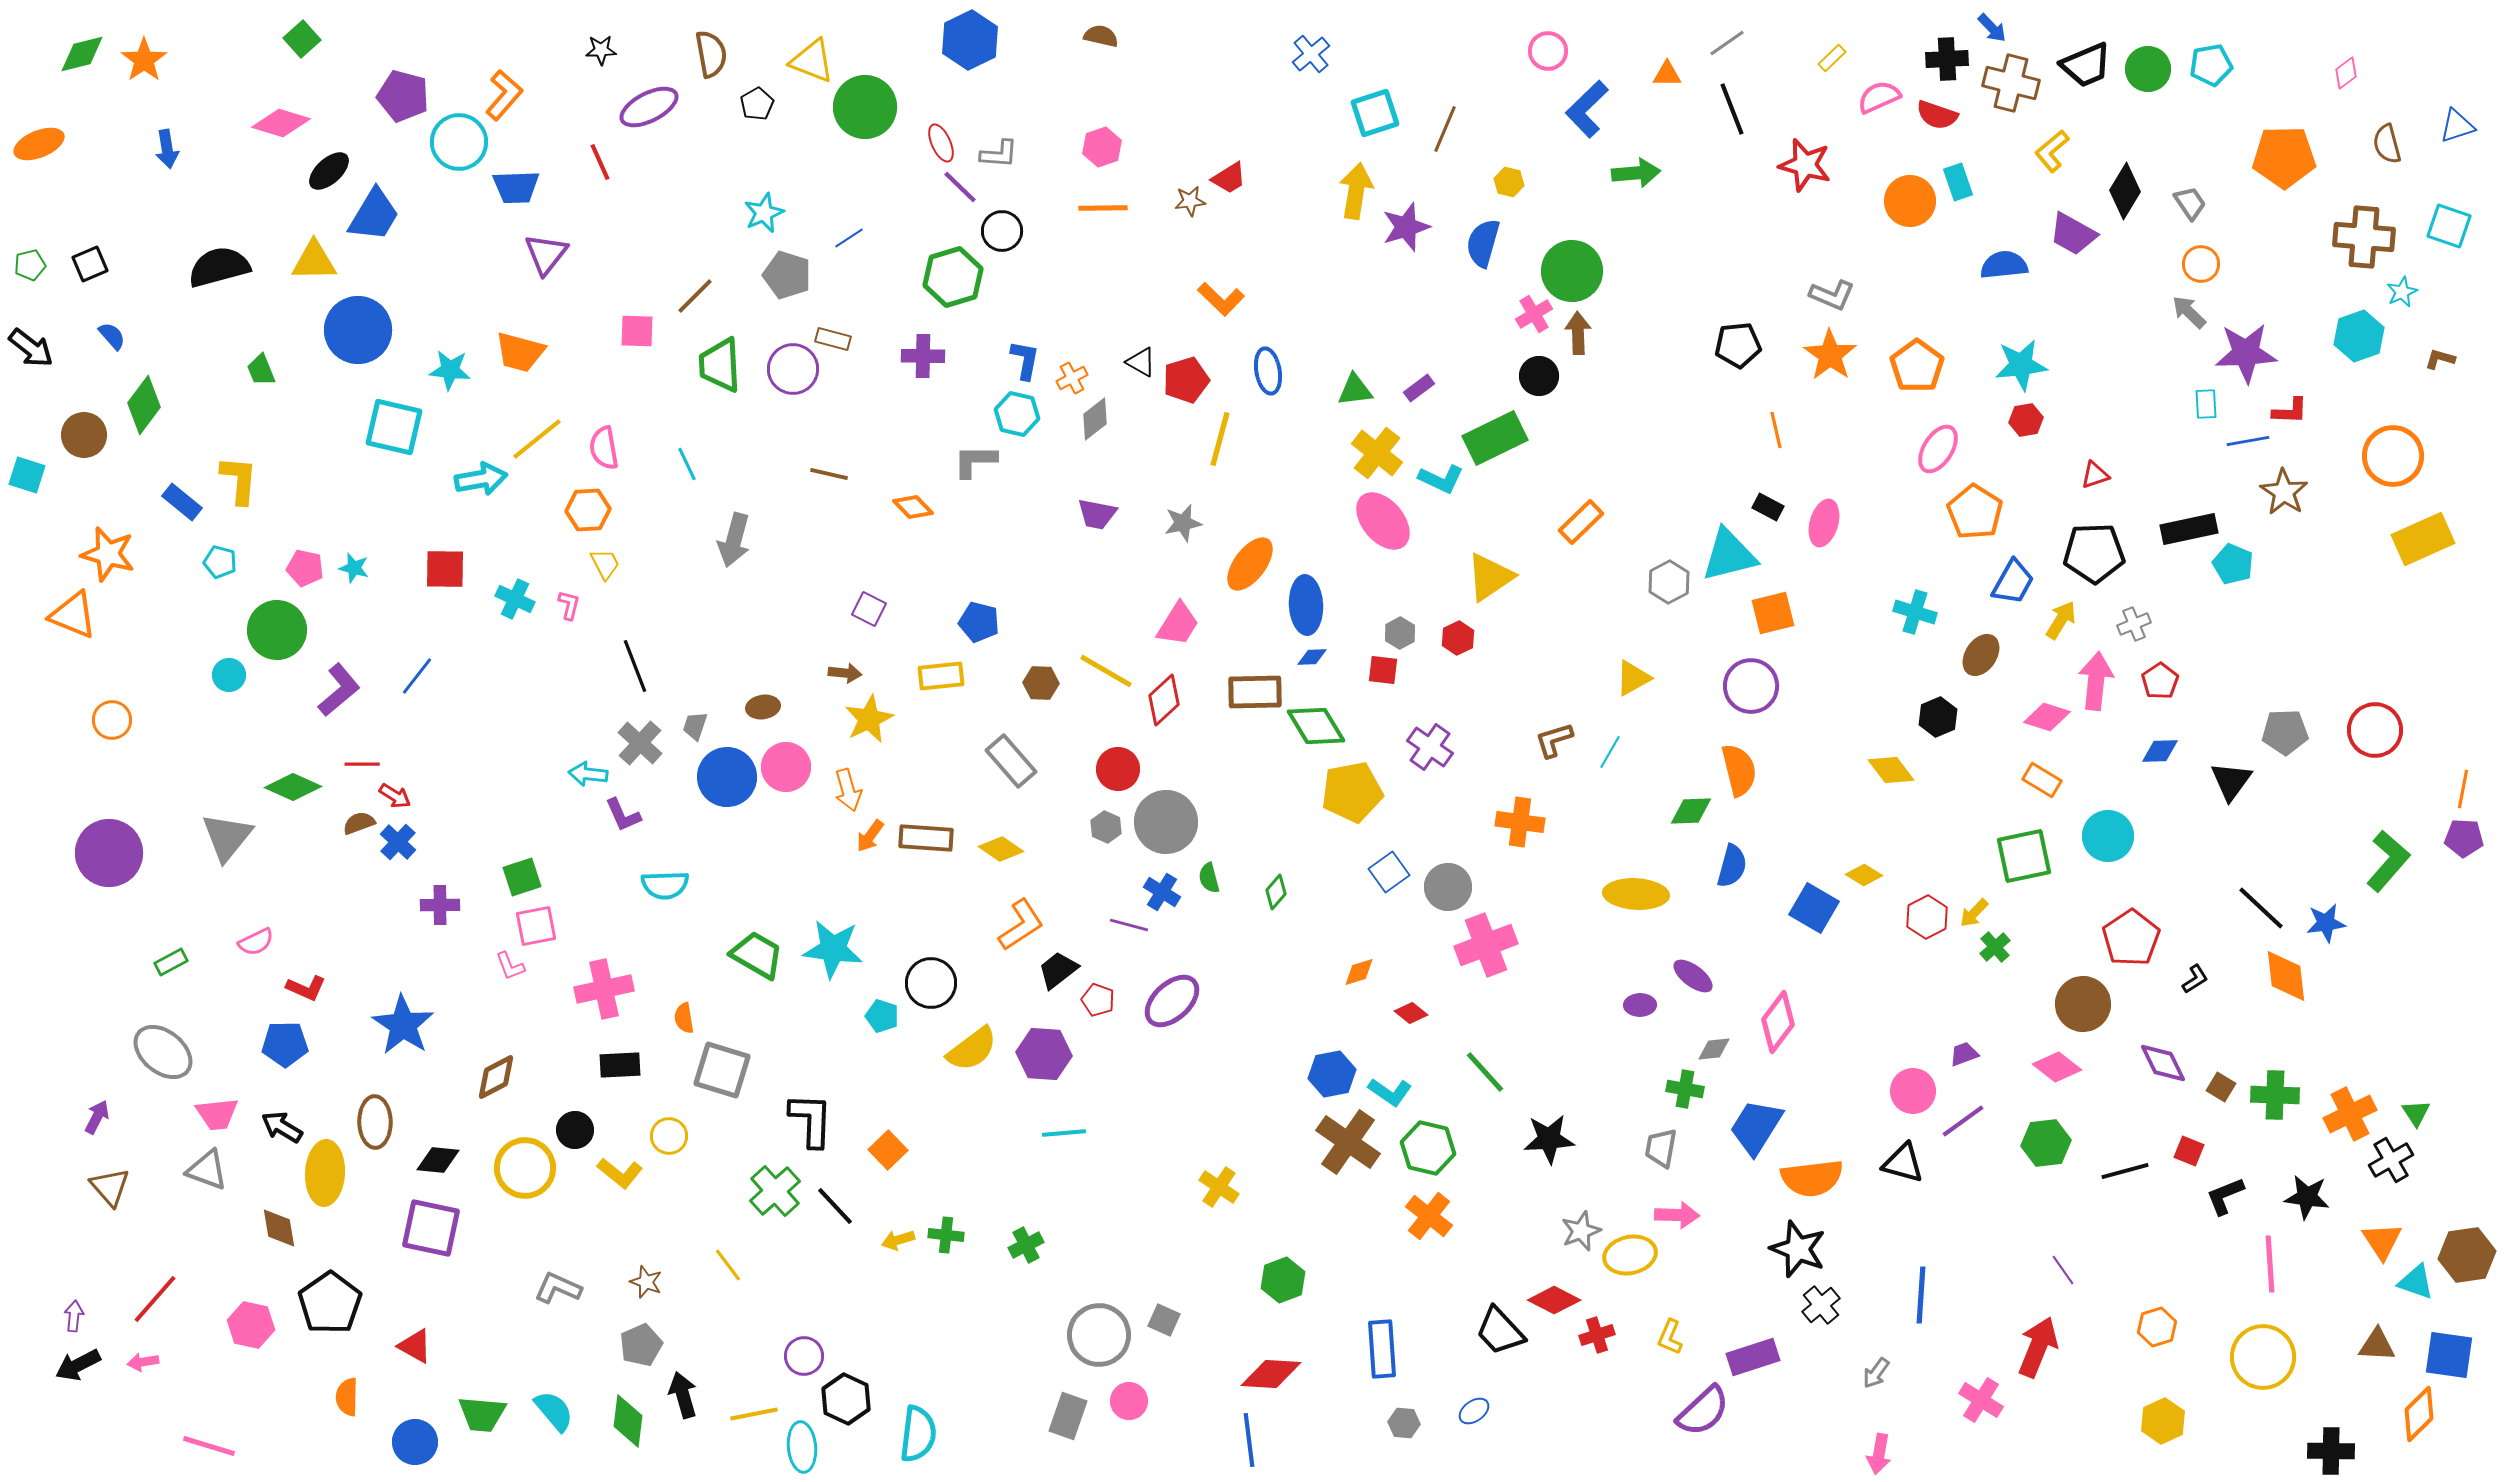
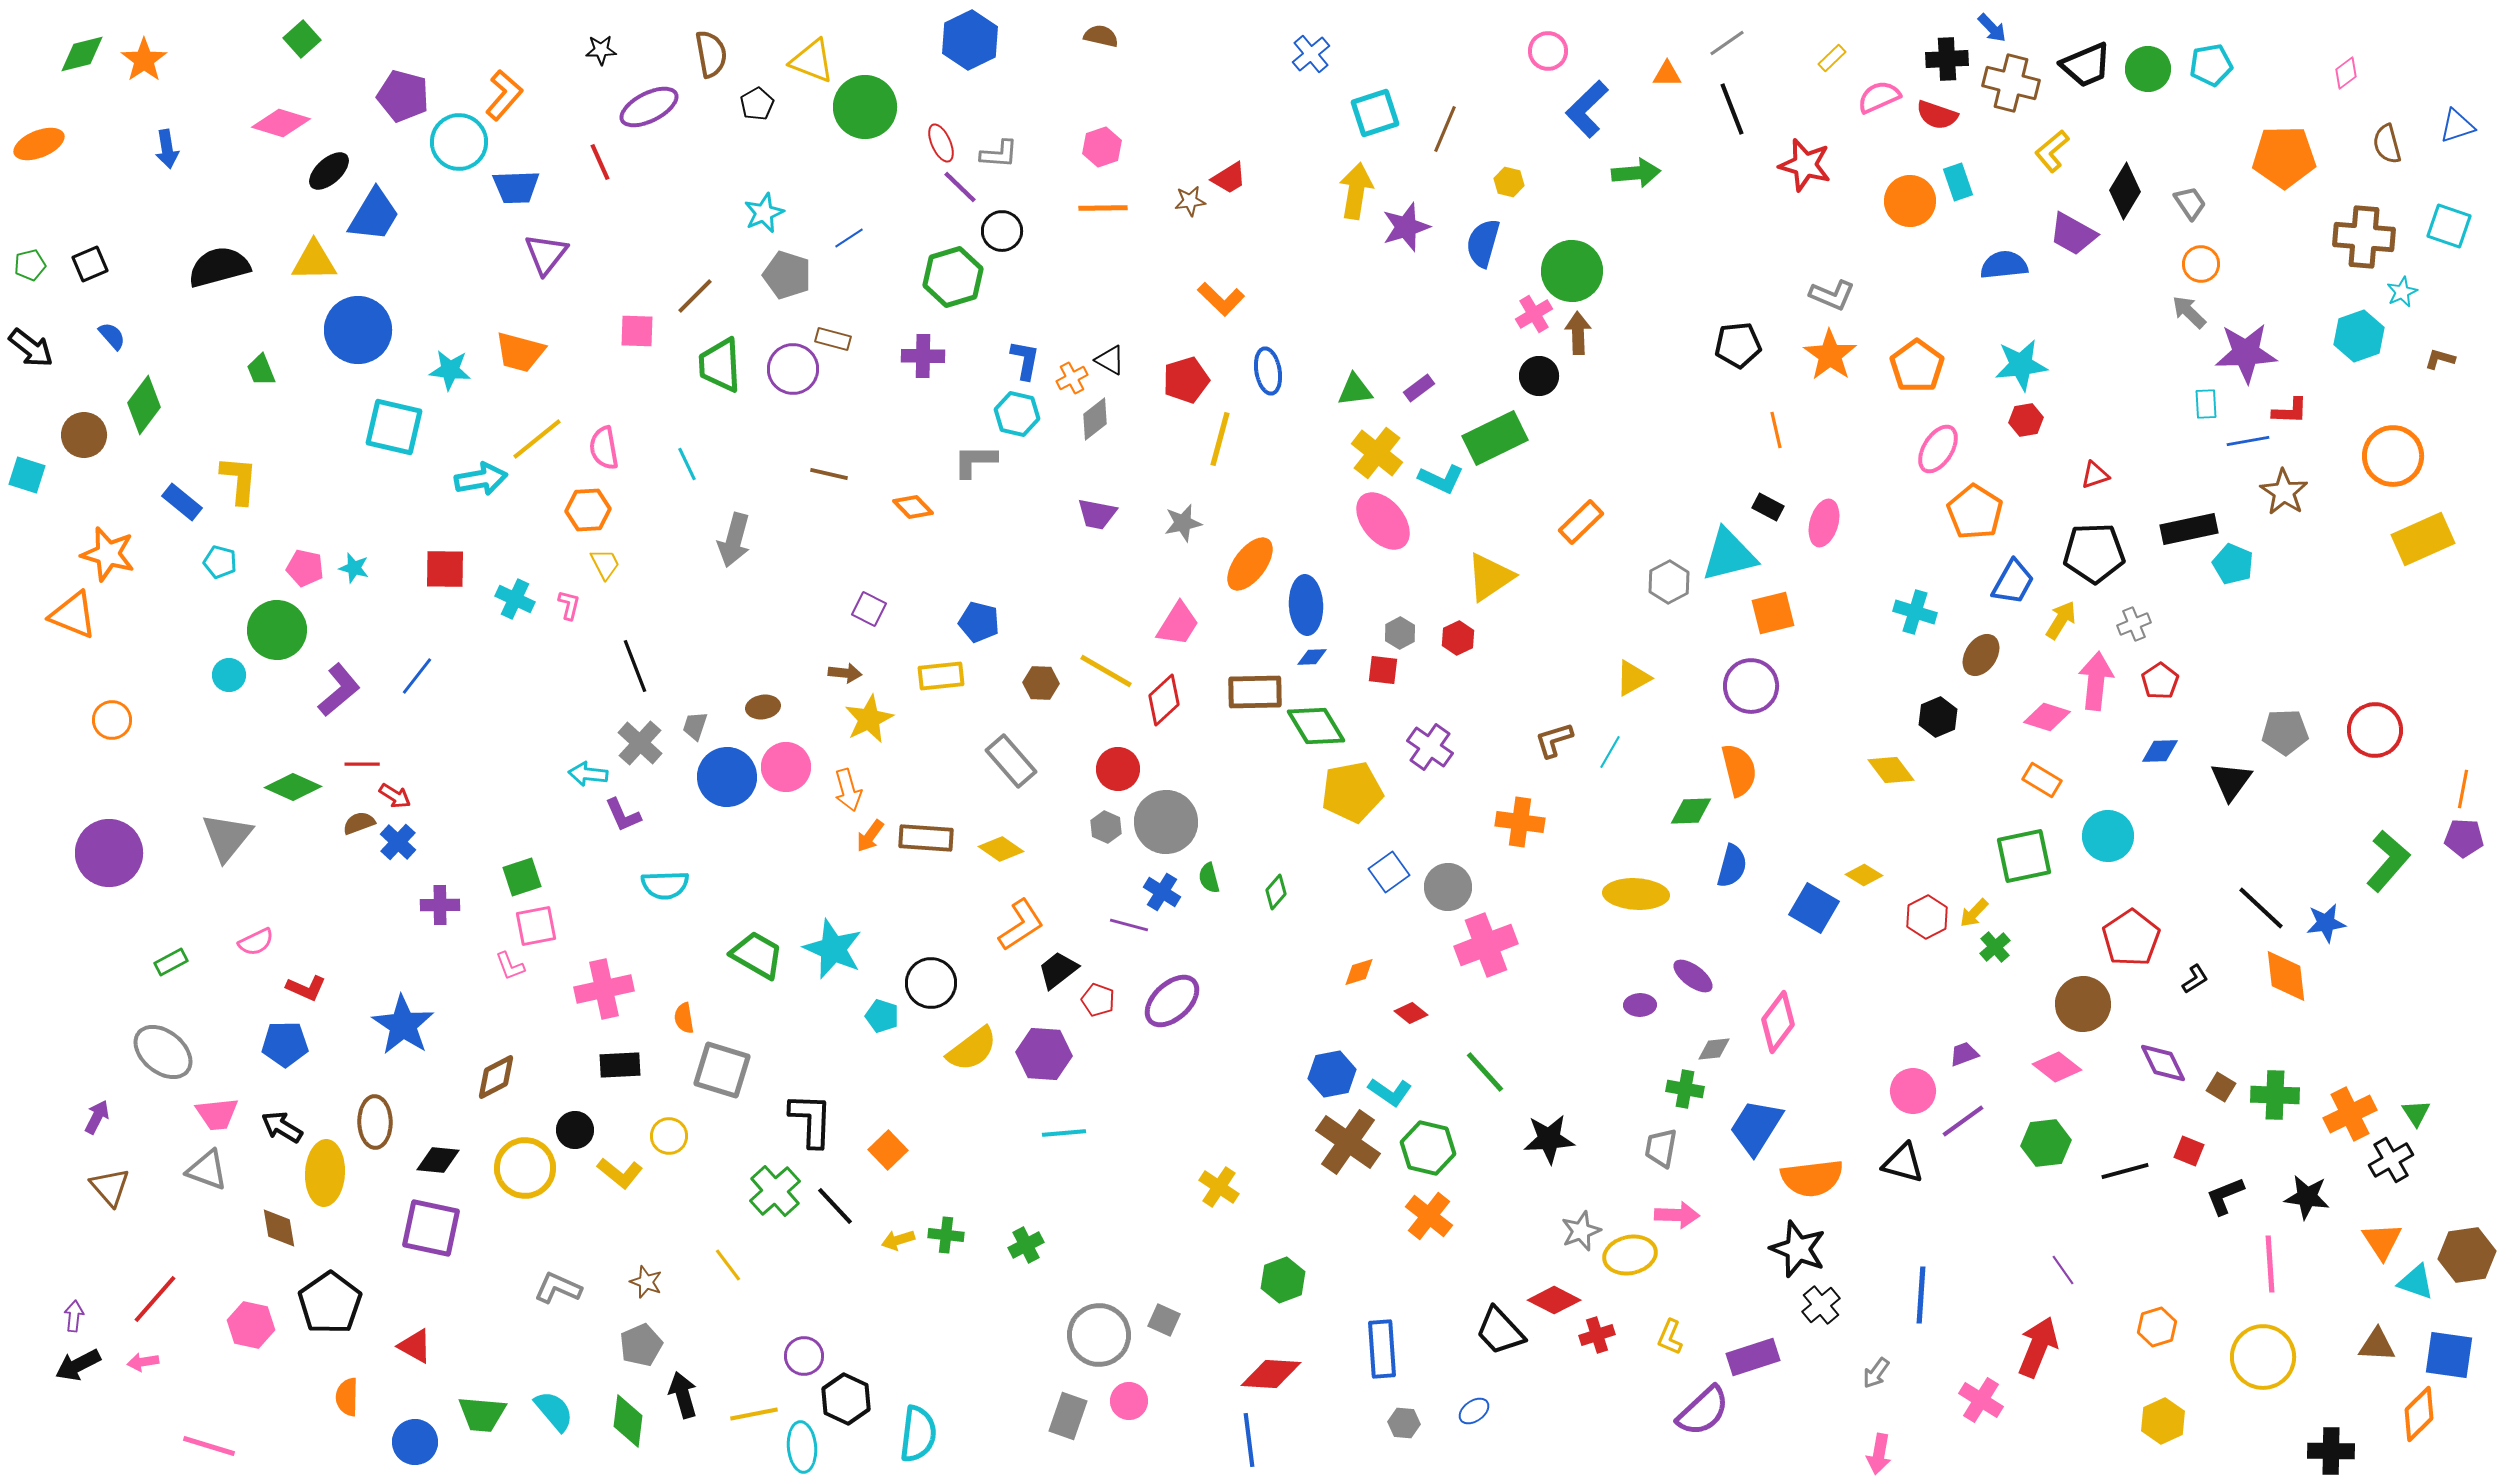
black triangle at (1141, 362): moved 31 px left, 2 px up
cyan star at (833, 949): rotated 16 degrees clockwise
